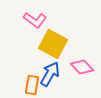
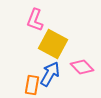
pink L-shape: rotated 75 degrees clockwise
